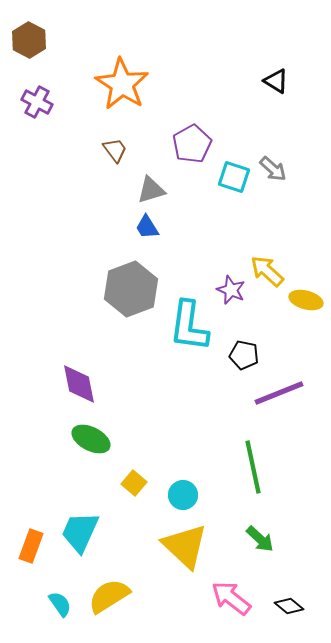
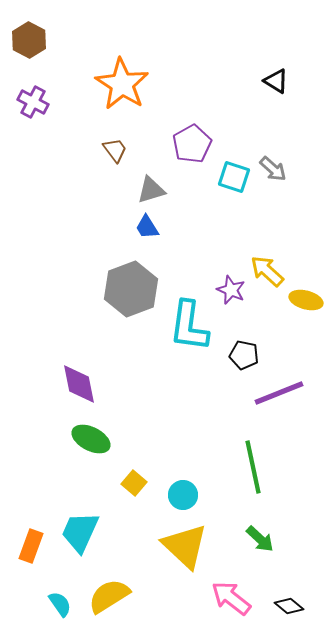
purple cross: moved 4 px left
